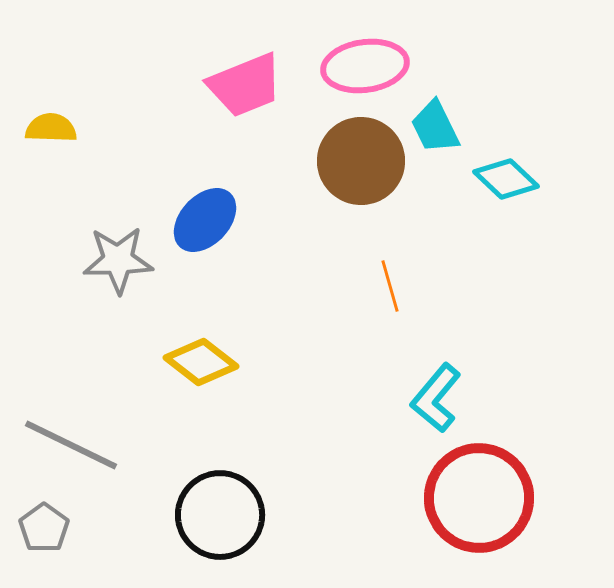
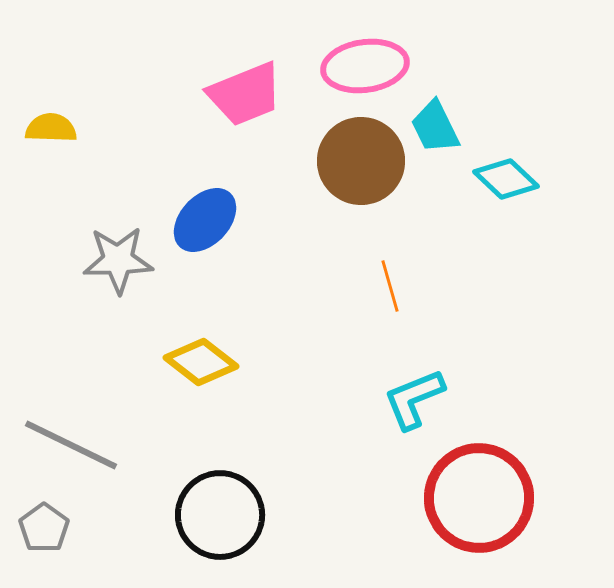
pink trapezoid: moved 9 px down
cyan L-shape: moved 22 px left, 1 px down; rotated 28 degrees clockwise
